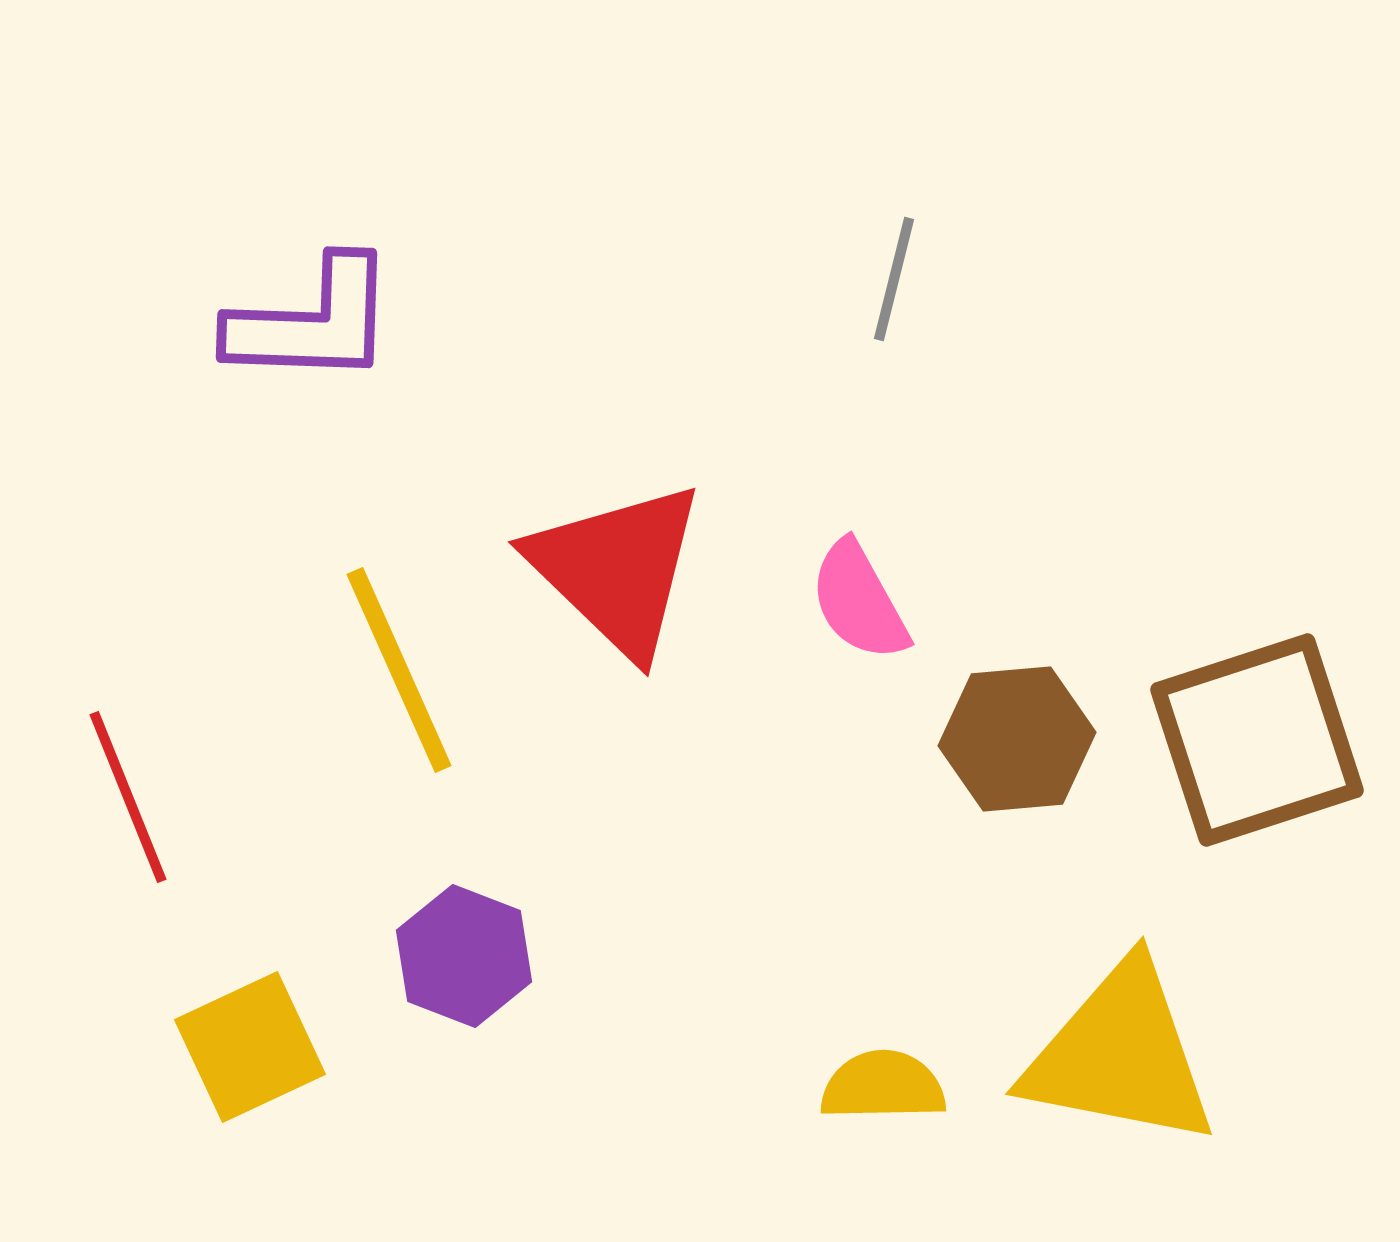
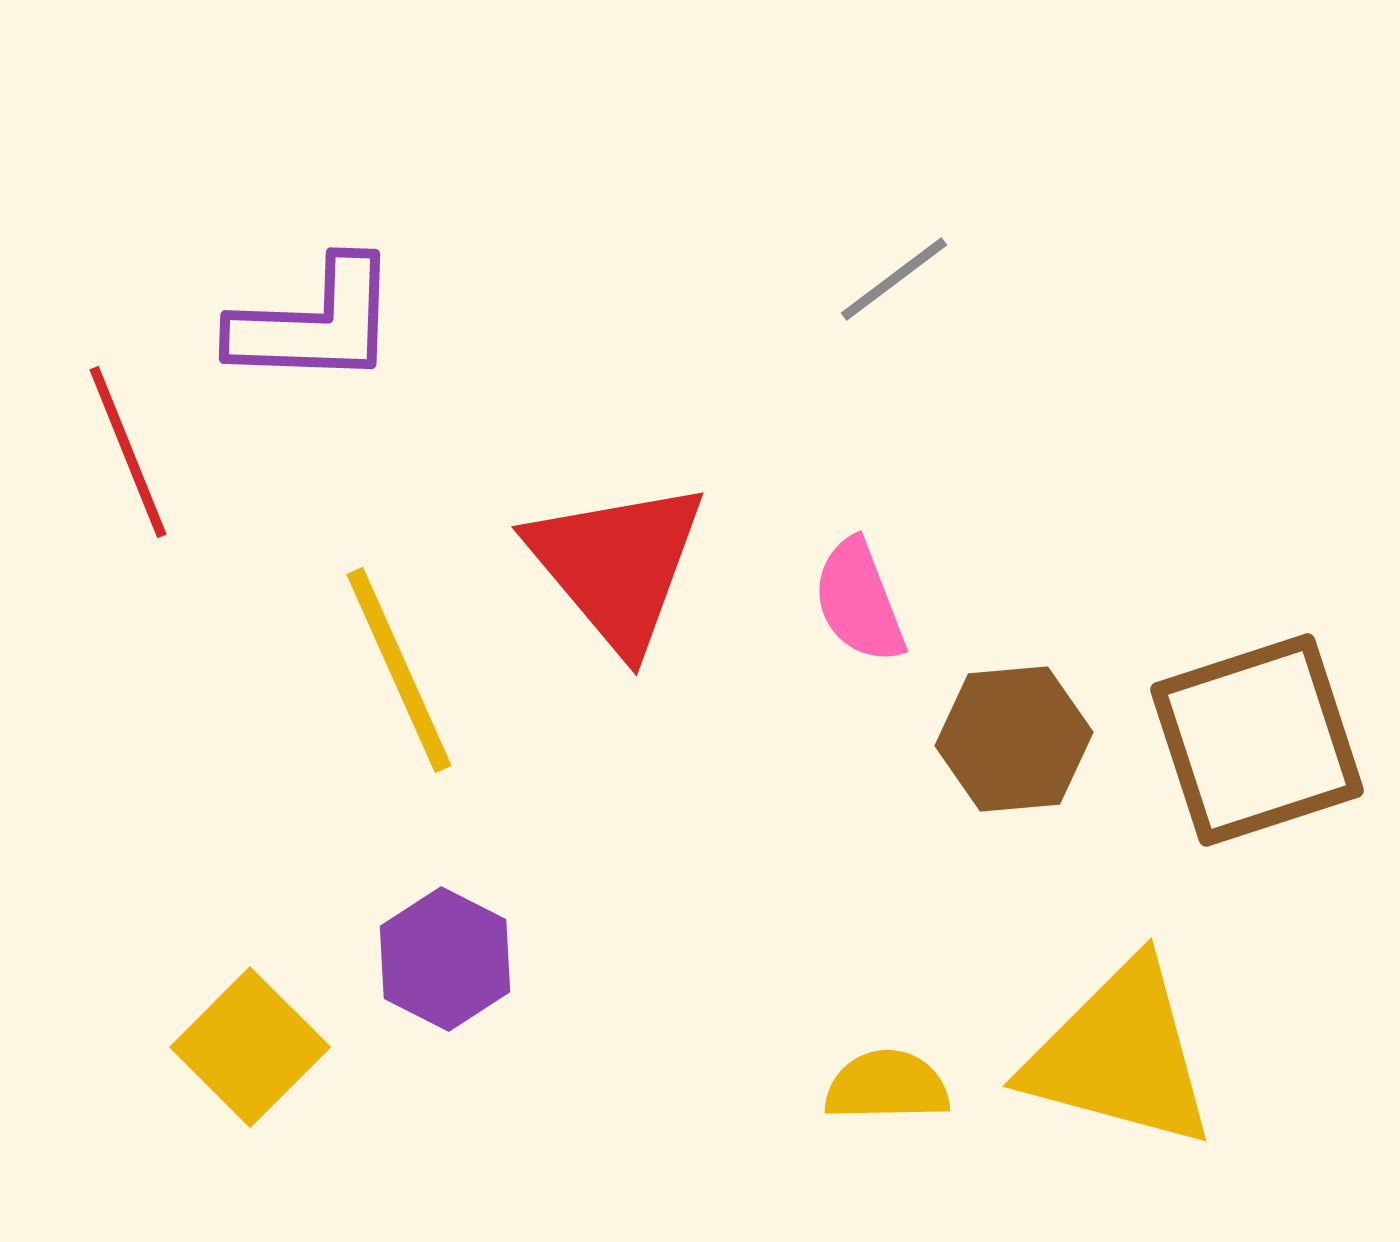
gray line: rotated 39 degrees clockwise
purple L-shape: moved 3 px right, 1 px down
red triangle: moved 4 px up; rotated 6 degrees clockwise
pink semicircle: rotated 8 degrees clockwise
brown hexagon: moved 3 px left
red line: moved 345 px up
purple hexagon: moved 19 px left, 3 px down; rotated 6 degrees clockwise
yellow square: rotated 20 degrees counterclockwise
yellow triangle: rotated 4 degrees clockwise
yellow semicircle: moved 4 px right
